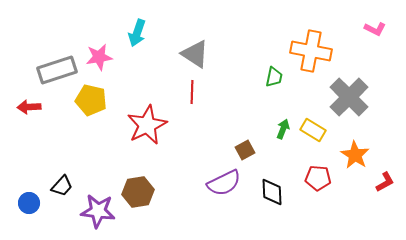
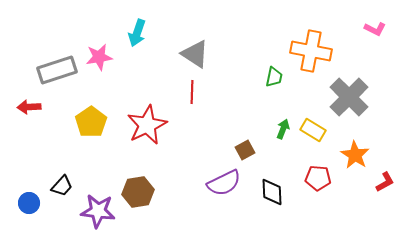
yellow pentagon: moved 22 px down; rotated 24 degrees clockwise
